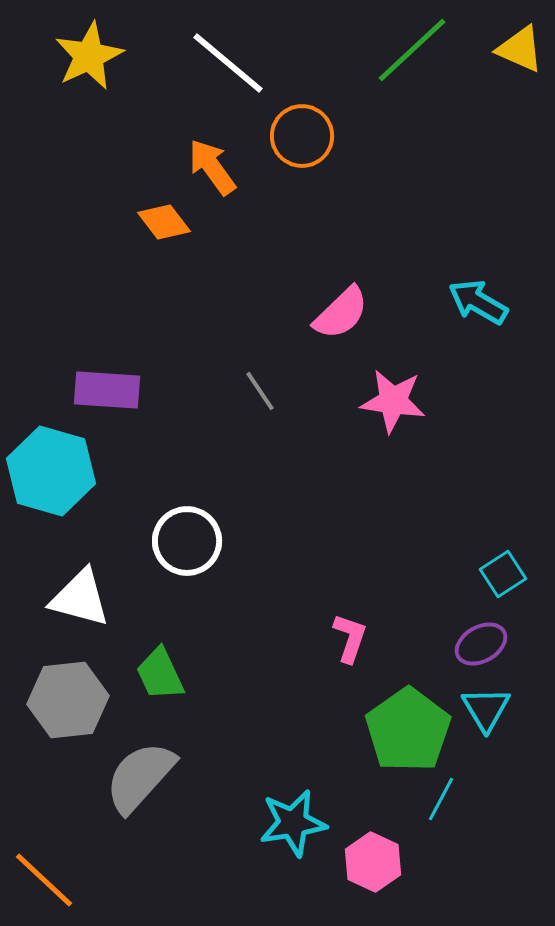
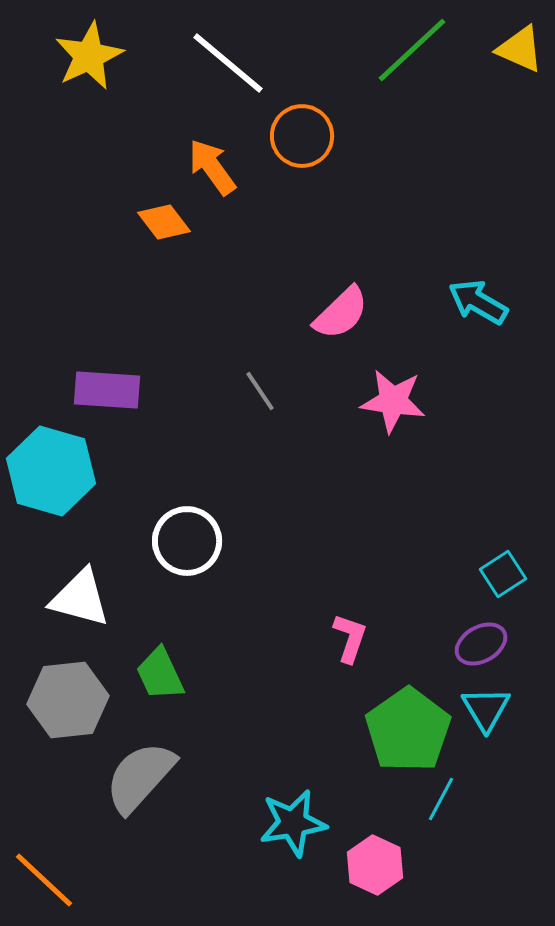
pink hexagon: moved 2 px right, 3 px down
